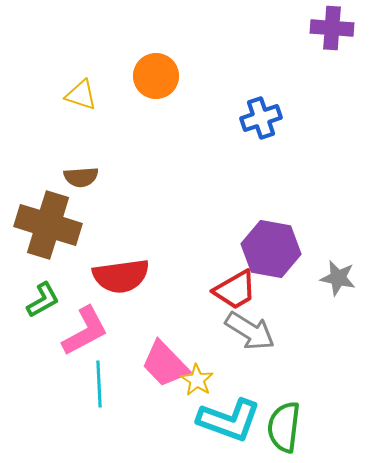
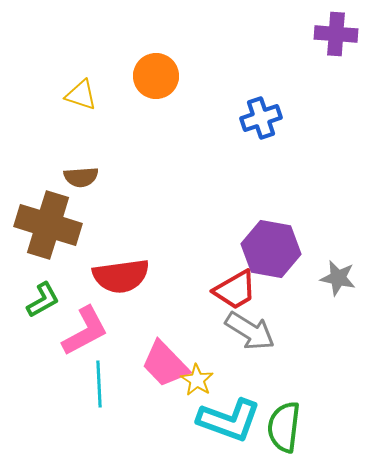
purple cross: moved 4 px right, 6 px down
